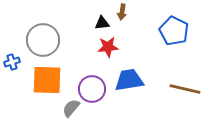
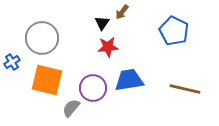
brown arrow: rotated 28 degrees clockwise
black triangle: rotated 49 degrees counterclockwise
gray circle: moved 1 px left, 2 px up
blue cross: rotated 14 degrees counterclockwise
orange square: rotated 12 degrees clockwise
purple circle: moved 1 px right, 1 px up
